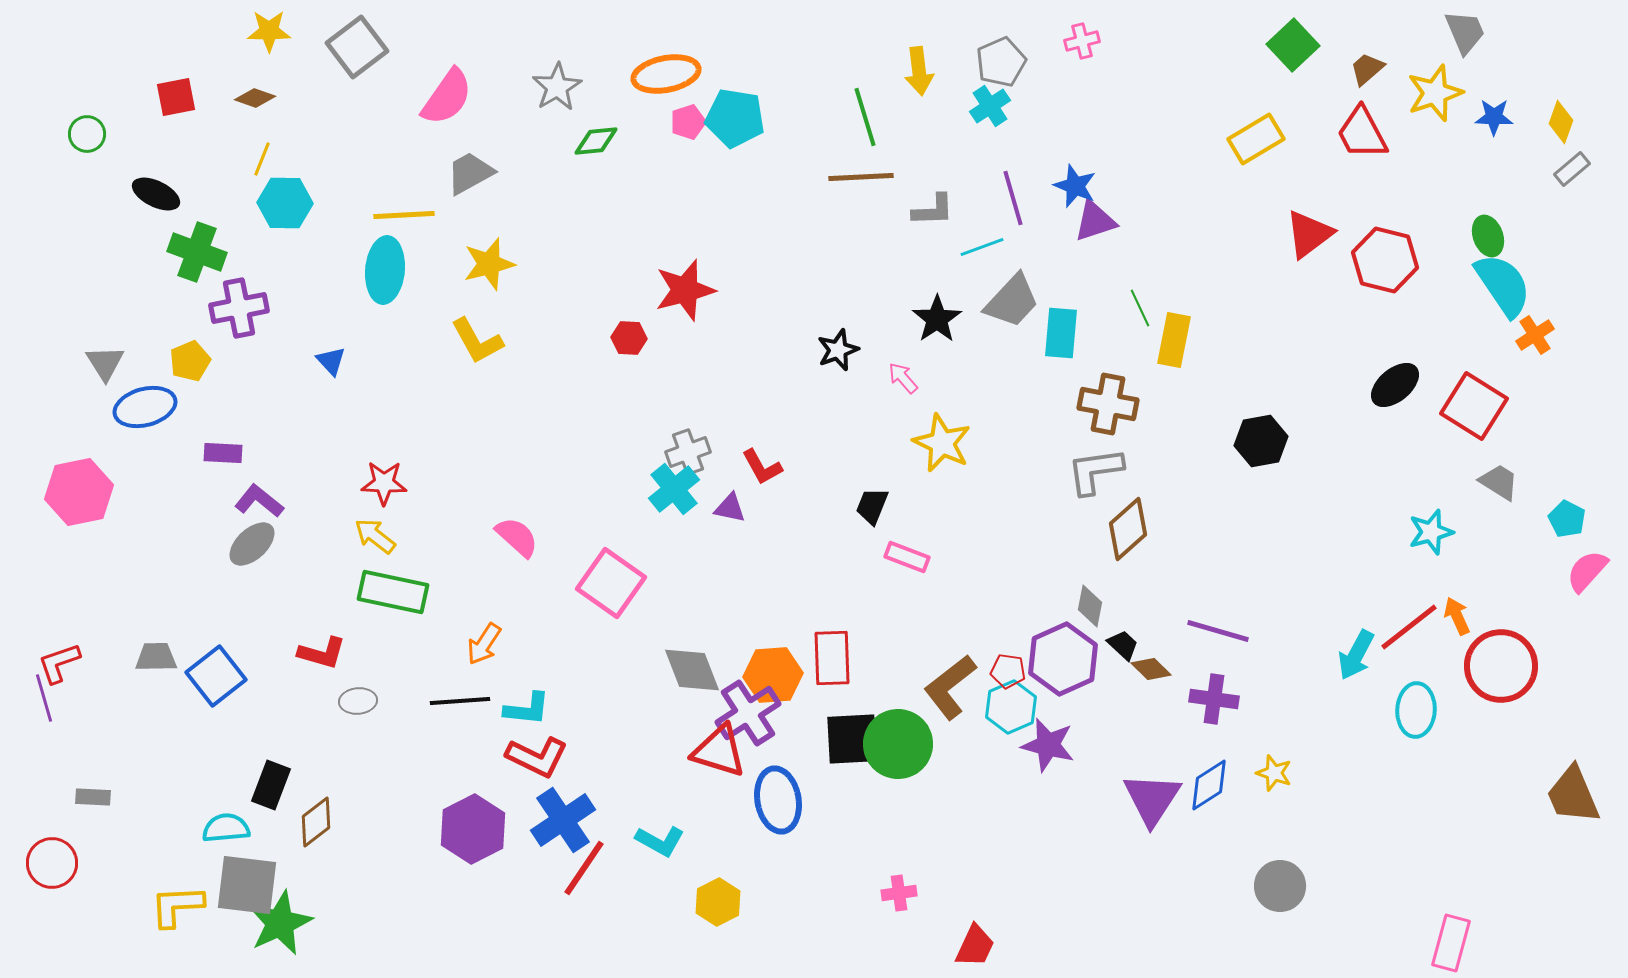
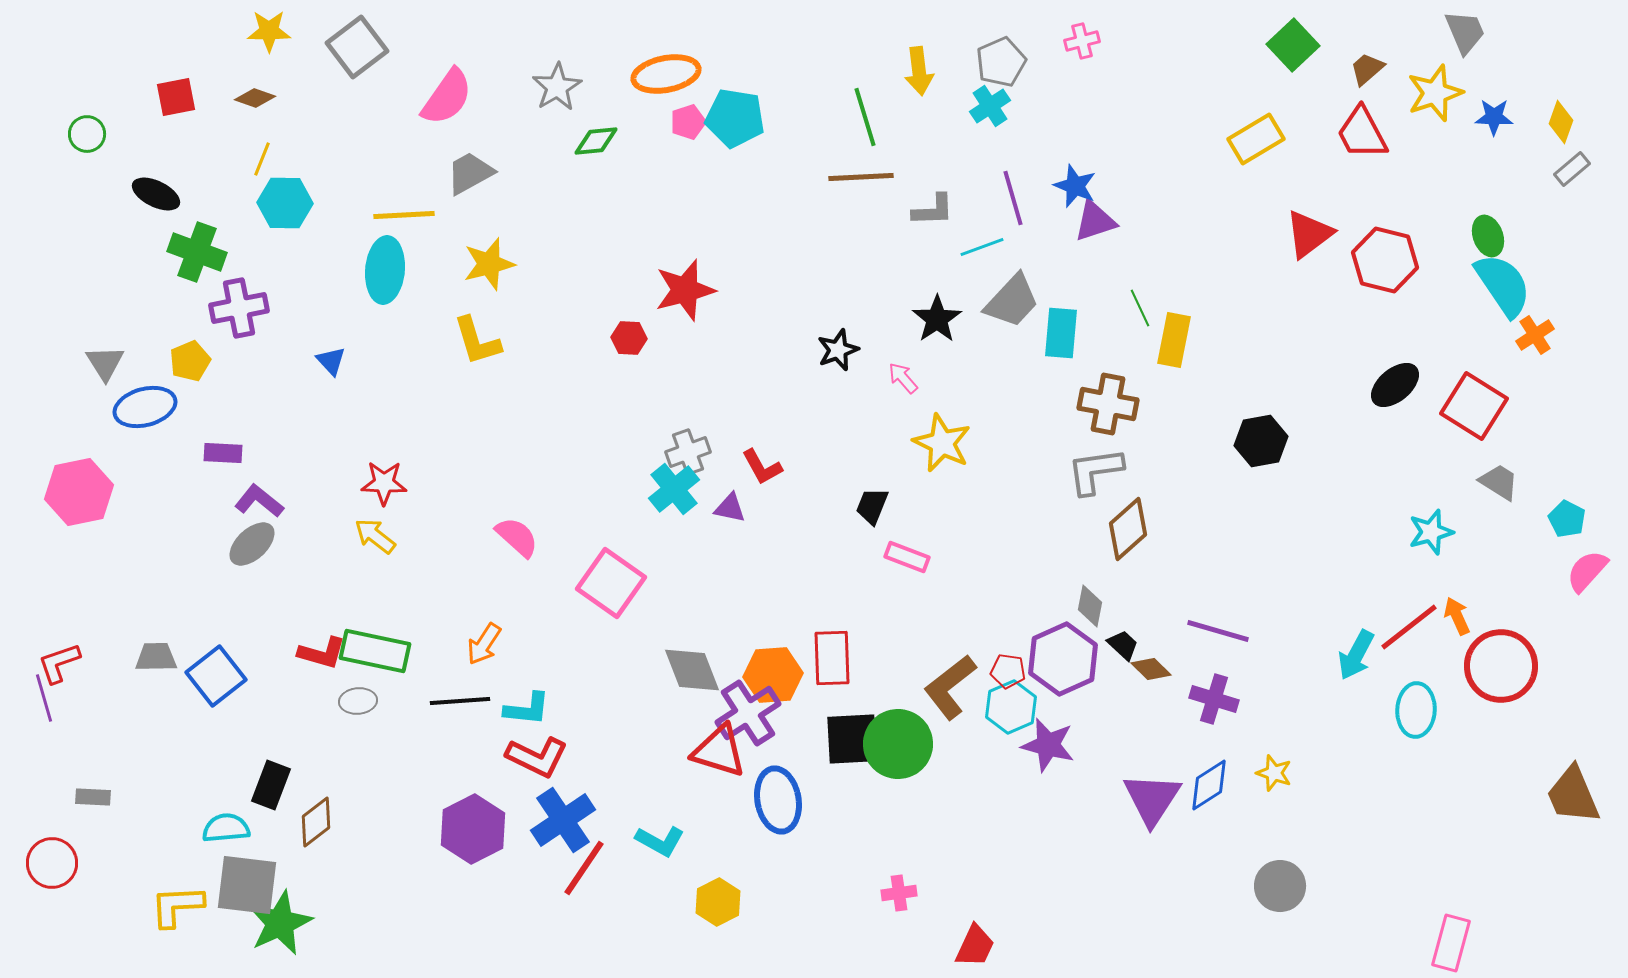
yellow L-shape at (477, 341): rotated 12 degrees clockwise
green rectangle at (393, 592): moved 18 px left, 59 px down
purple cross at (1214, 699): rotated 9 degrees clockwise
